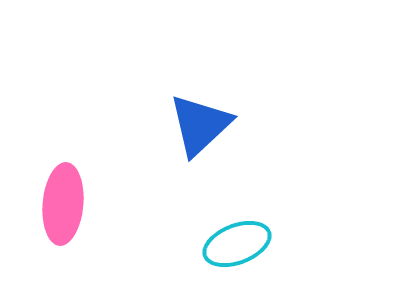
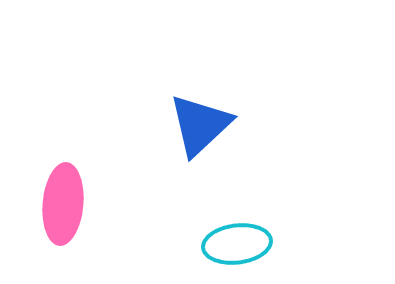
cyan ellipse: rotated 14 degrees clockwise
